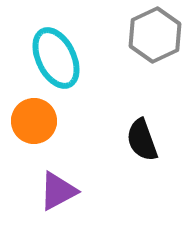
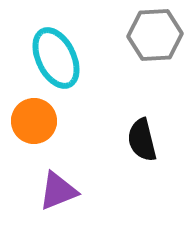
gray hexagon: rotated 22 degrees clockwise
black semicircle: rotated 6 degrees clockwise
purple triangle: rotated 6 degrees clockwise
